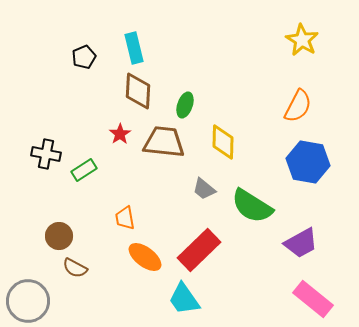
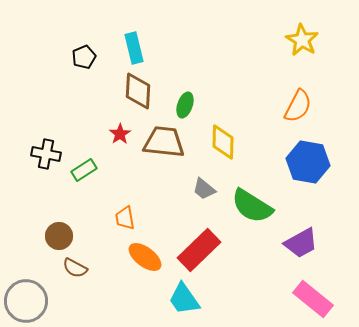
gray circle: moved 2 px left
